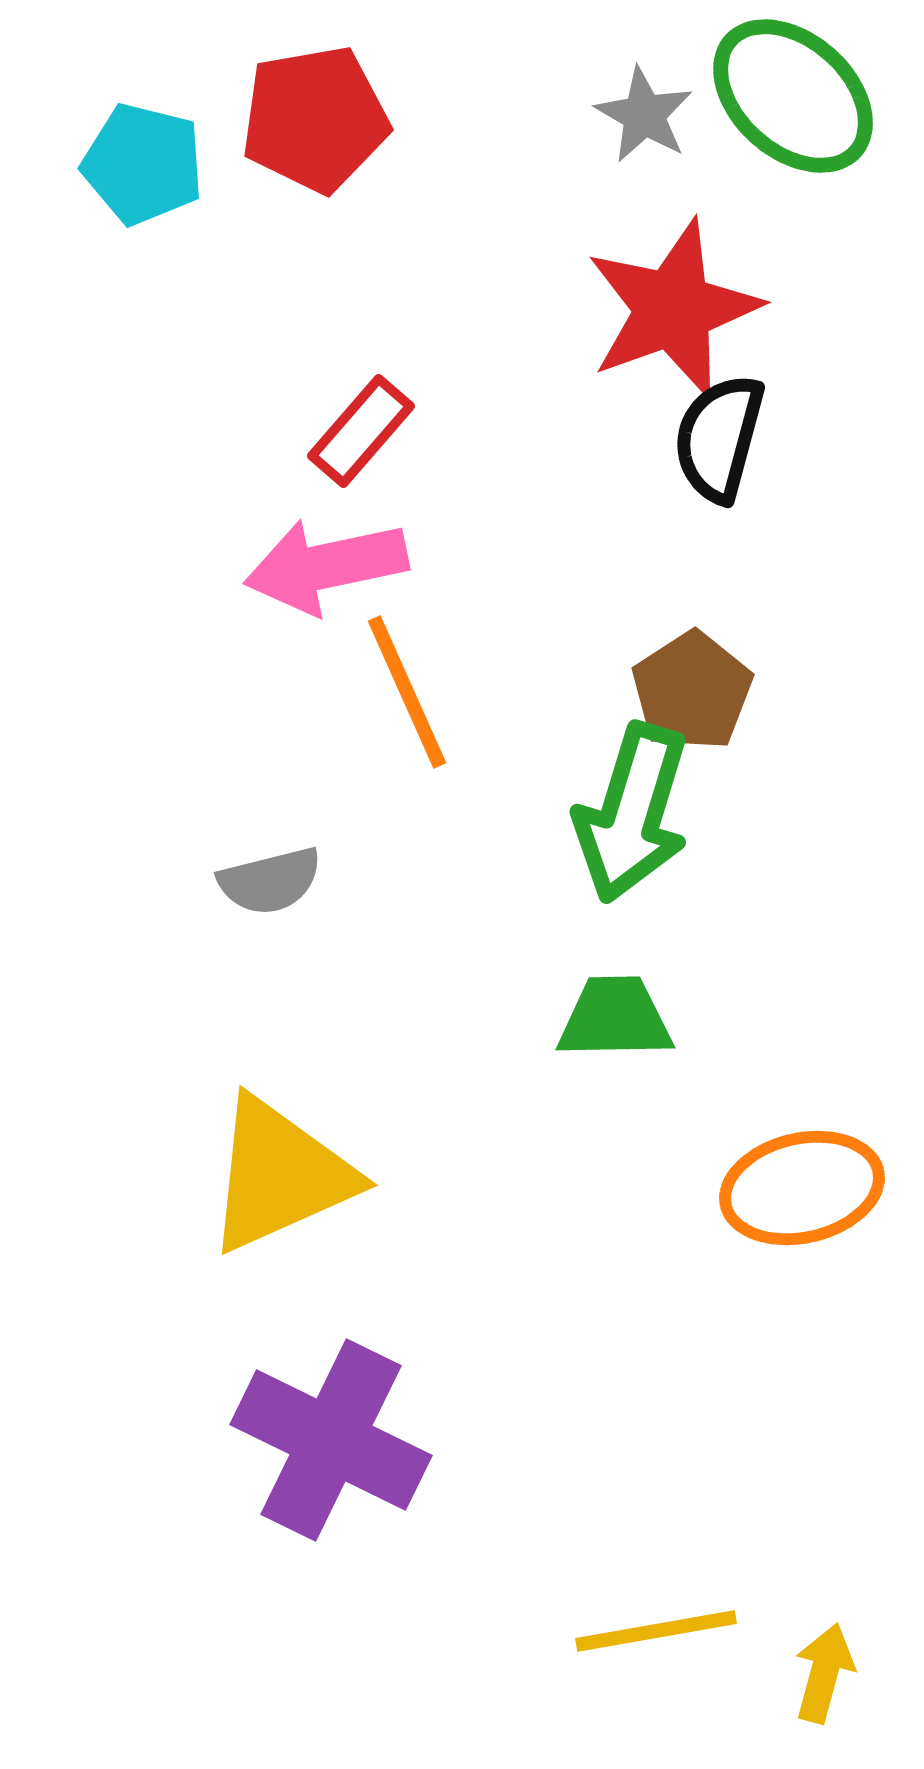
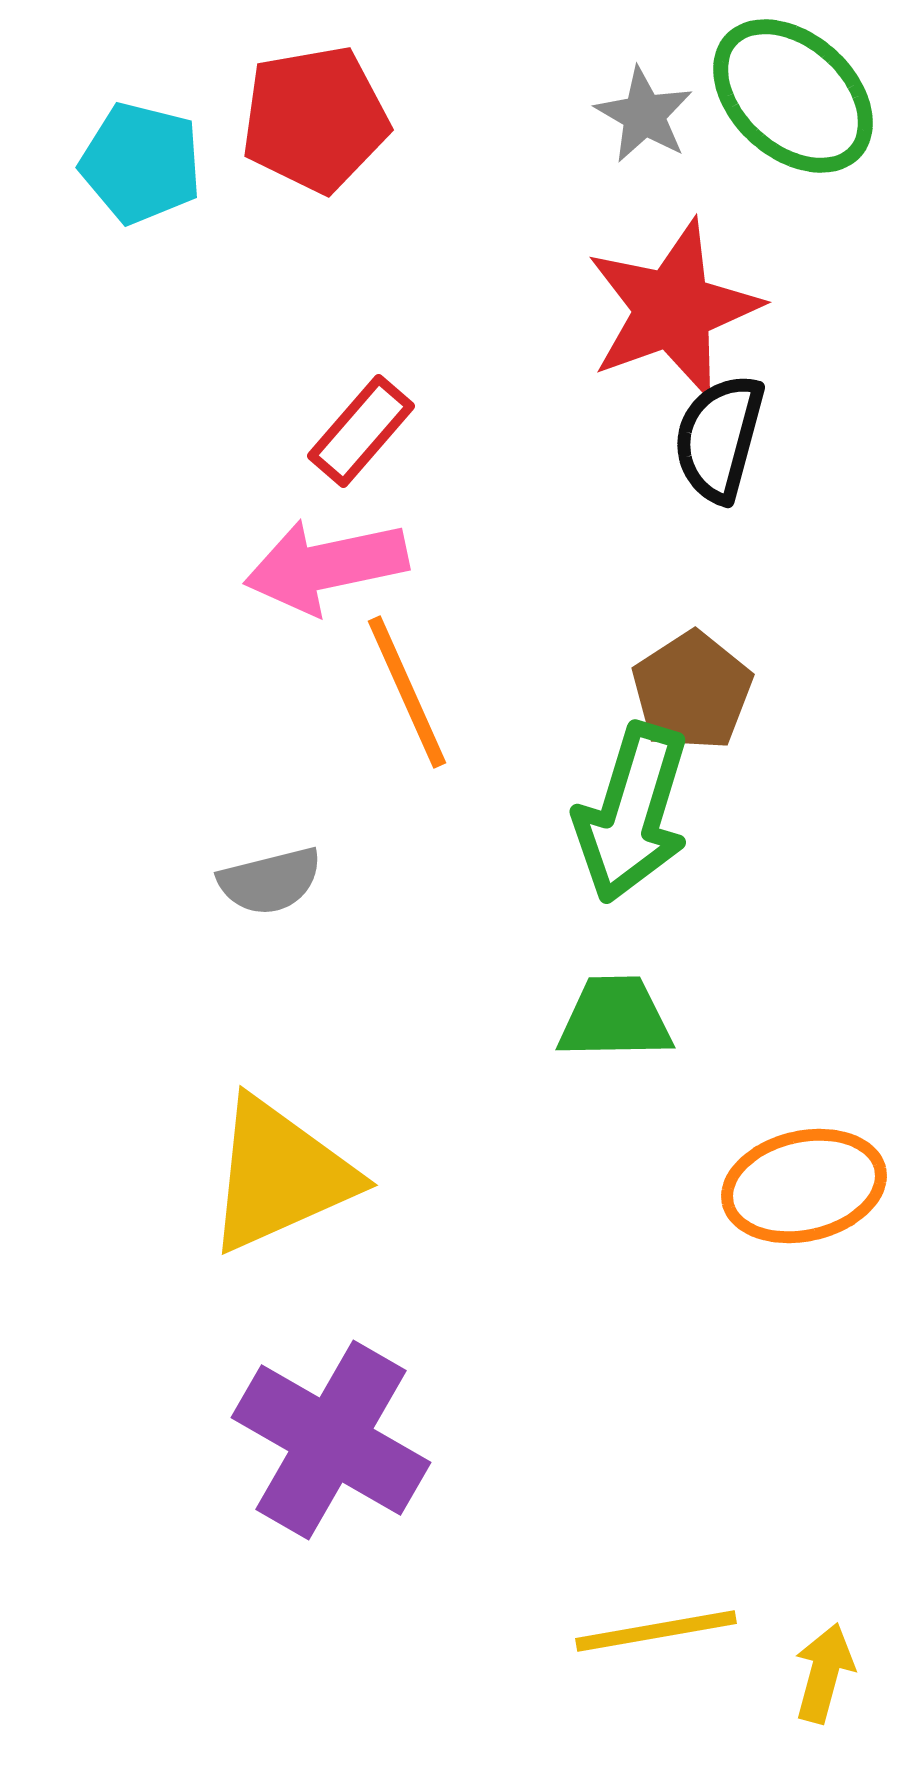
cyan pentagon: moved 2 px left, 1 px up
orange ellipse: moved 2 px right, 2 px up
purple cross: rotated 4 degrees clockwise
